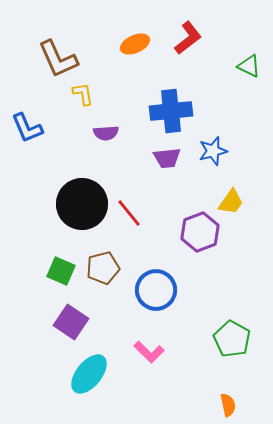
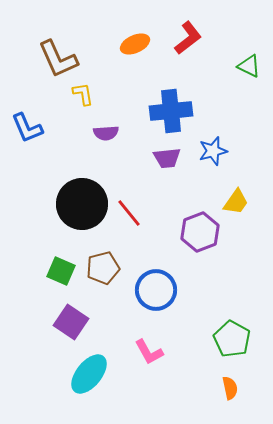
yellow trapezoid: moved 5 px right
pink L-shape: rotated 16 degrees clockwise
orange semicircle: moved 2 px right, 17 px up
